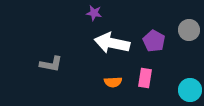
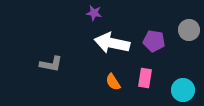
purple pentagon: rotated 20 degrees counterclockwise
orange semicircle: rotated 60 degrees clockwise
cyan circle: moved 7 px left
